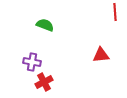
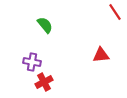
red line: rotated 30 degrees counterclockwise
green semicircle: rotated 30 degrees clockwise
